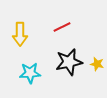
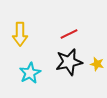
red line: moved 7 px right, 7 px down
cyan star: rotated 25 degrees counterclockwise
